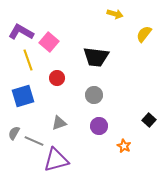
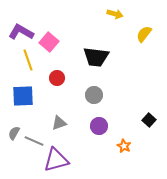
blue square: rotated 15 degrees clockwise
